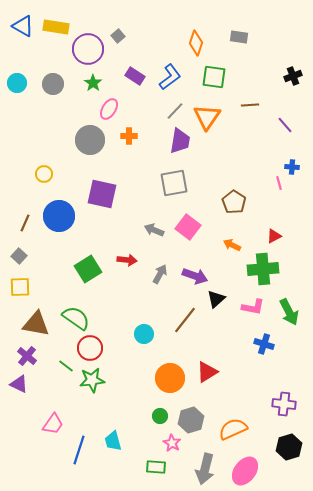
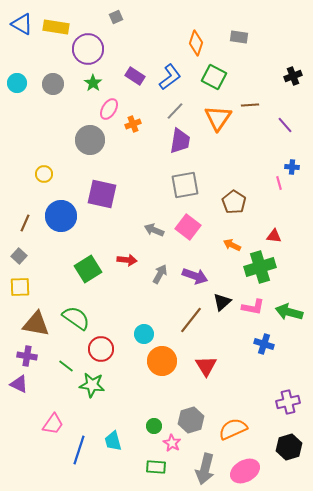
blue triangle at (23, 26): moved 1 px left, 2 px up
gray square at (118, 36): moved 2 px left, 19 px up; rotated 16 degrees clockwise
green square at (214, 77): rotated 20 degrees clockwise
orange triangle at (207, 117): moved 11 px right, 1 px down
orange cross at (129, 136): moved 4 px right, 12 px up; rotated 21 degrees counterclockwise
gray square at (174, 183): moved 11 px right, 2 px down
blue circle at (59, 216): moved 2 px right
red triangle at (274, 236): rotated 35 degrees clockwise
green cross at (263, 269): moved 3 px left, 2 px up; rotated 12 degrees counterclockwise
black triangle at (216, 299): moved 6 px right, 3 px down
green arrow at (289, 312): rotated 132 degrees clockwise
brown line at (185, 320): moved 6 px right
red circle at (90, 348): moved 11 px right, 1 px down
purple cross at (27, 356): rotated 30 degrees counterclockwise
red triangle at (207, 372): moved 1 px left, 6 px up; rotated 30 degrees counterclockwise
orange circle at (170, 378): moved 8 px left, 17 px up
green star at (92, 380): moved 5 px down; rotated 15 degrees clockwise
purple cross at (284, 404): moved 4 px right, 2 px up; rotated 20 degrees counterclockwise
green circle at (160, 416): moved 6 px left, 10 px down
pink ellipse at (245, 471): rotated 24 degrees clockwise
